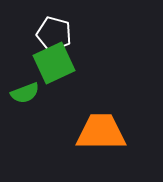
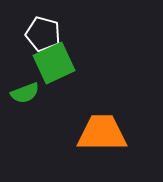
white pentagon: moved 11 px left
orange trapezoid: moved 1 px right, 1 px down
